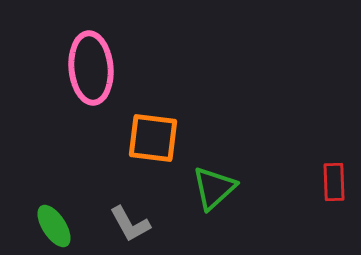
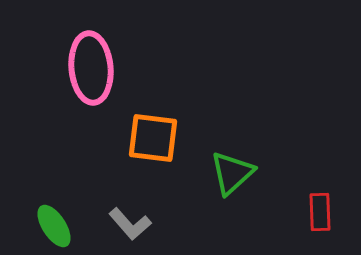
red rectangle: moved 14 px left, 30 px down
green triangle: moved 18 px right, 15 px up
gray L-shape: rotated 12 degrees counterclockwise
